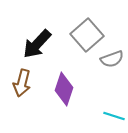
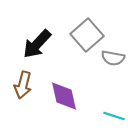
gray semicircle: moved 1 px right, 1 px up; rotated 30 degrees clockwise
brown arrow: moved 1 px right, 2 px down
purple diamond: moved 7 px down; rotated 32 degrees counterclockwise
